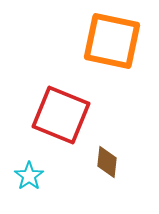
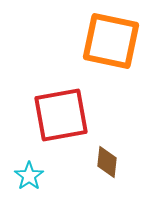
orange square: moved 1 px left
red square: rotated 32 degrees counterclockwise
